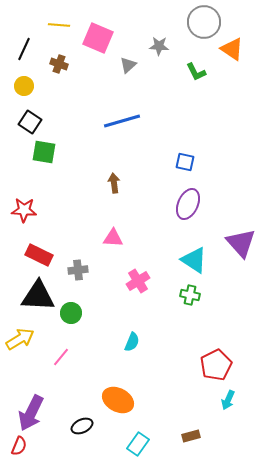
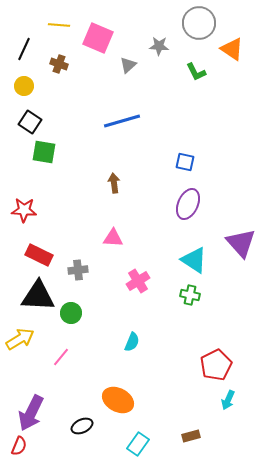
gray circle: moved 5 px left, 1 px down
